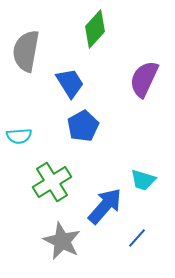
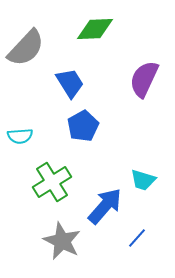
green diamond: rotated 45 degrees clockwise
gray semicircle: moved 3 px up; rotated 147 degrees counterclockwise
cyan semicircle: moved 1 px right
